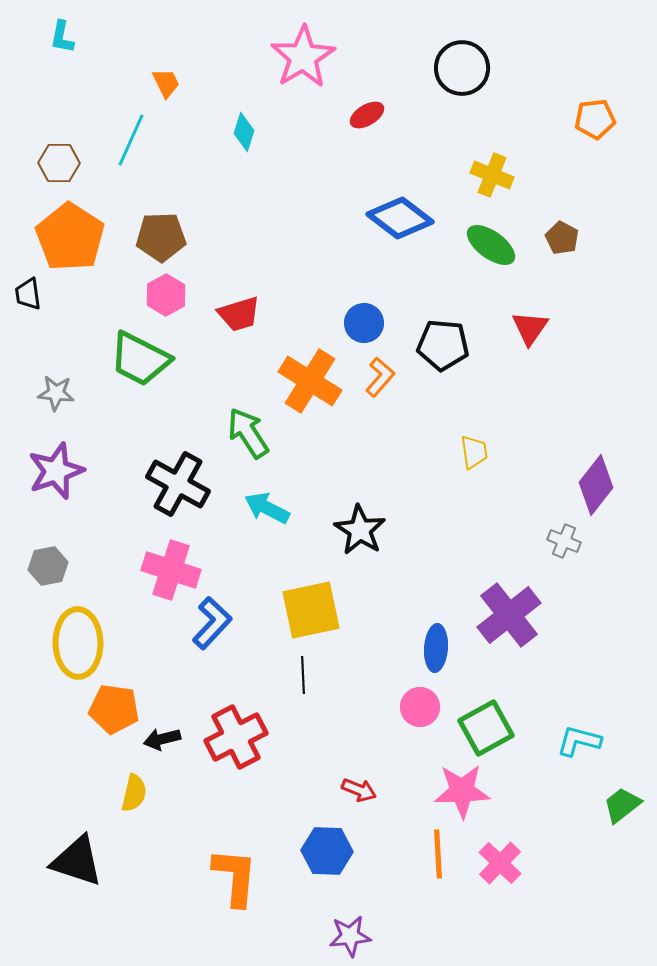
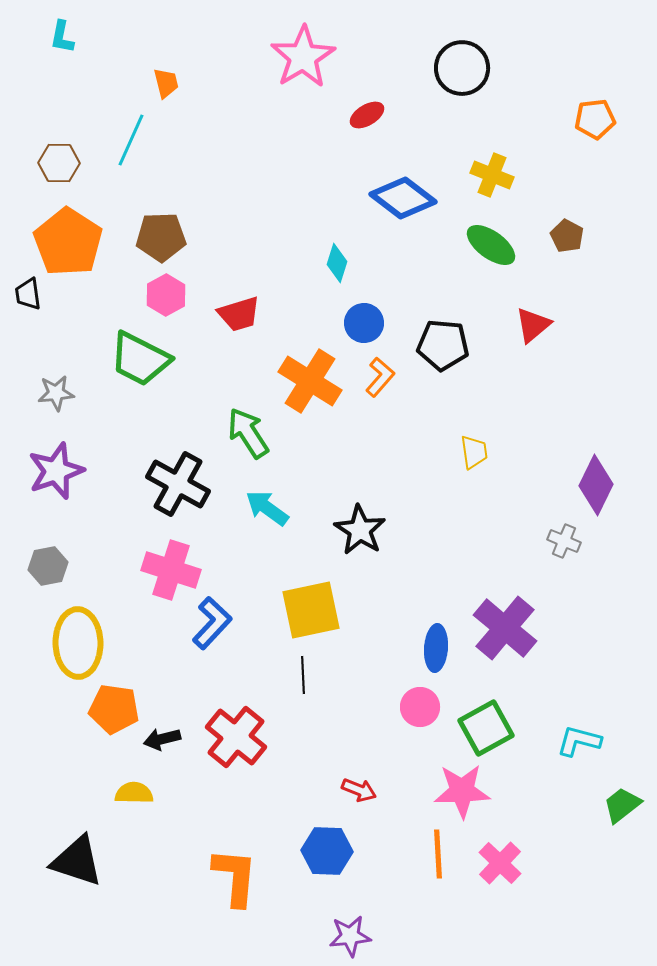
orange trapezoid at (166, 83): rotated 12 degrees clockwise
cyan diamond at (244, 132): moved 93 px right, 131 px down
blue diamond at (400, 218): moved 3 px right, 20 px up
orange pentagon at (70, 237): moved 2 px left, 5 px down
brown pentagon at (562, 238): moved 5 px right, 2 px up
red triangle at (530, 328): moved 3 px right, 3 px up; rotated 15 degrees clockwise
gray star at (56, 393): rotated 12 degrees counterclockwise
purple diamond at (596, 485): rotated 12 degrees counterclockwise
cyan arrow at (267, 508): rotated 9 degrees clockwise
purple cross at (509, 615): moved 4 px left, 13 px down; rotated 12 degrees counterclockwise
red cross at (236, 737): rotated 24 degrees counterclockwise
yellow semicircle at (134, 793): rotated 102 degrees counterclockwise
